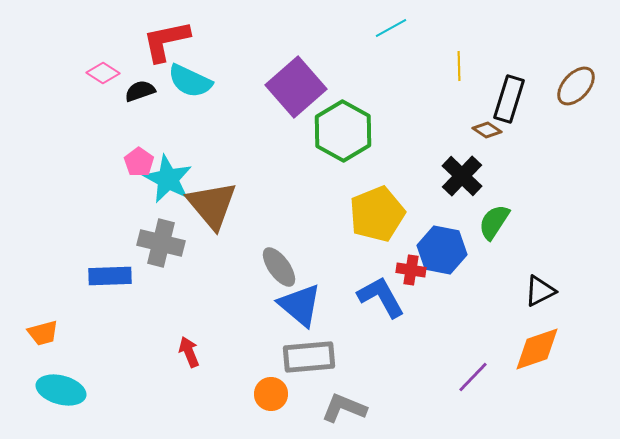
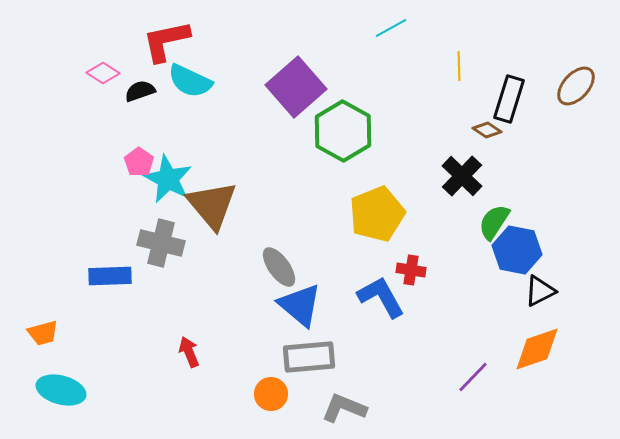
blue hexagon: moved 75 px right
